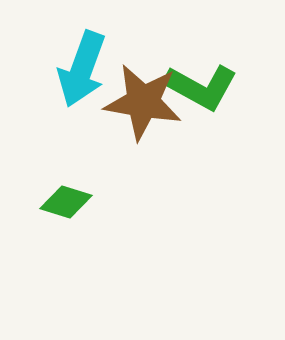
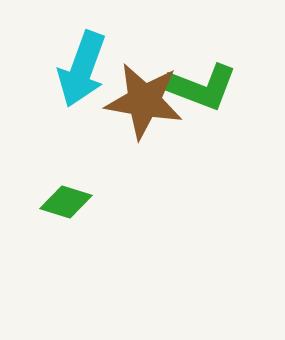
green L-shape: rotated 8 degrees counterclockwise
brown star: moved 1 px right, 1 px up
